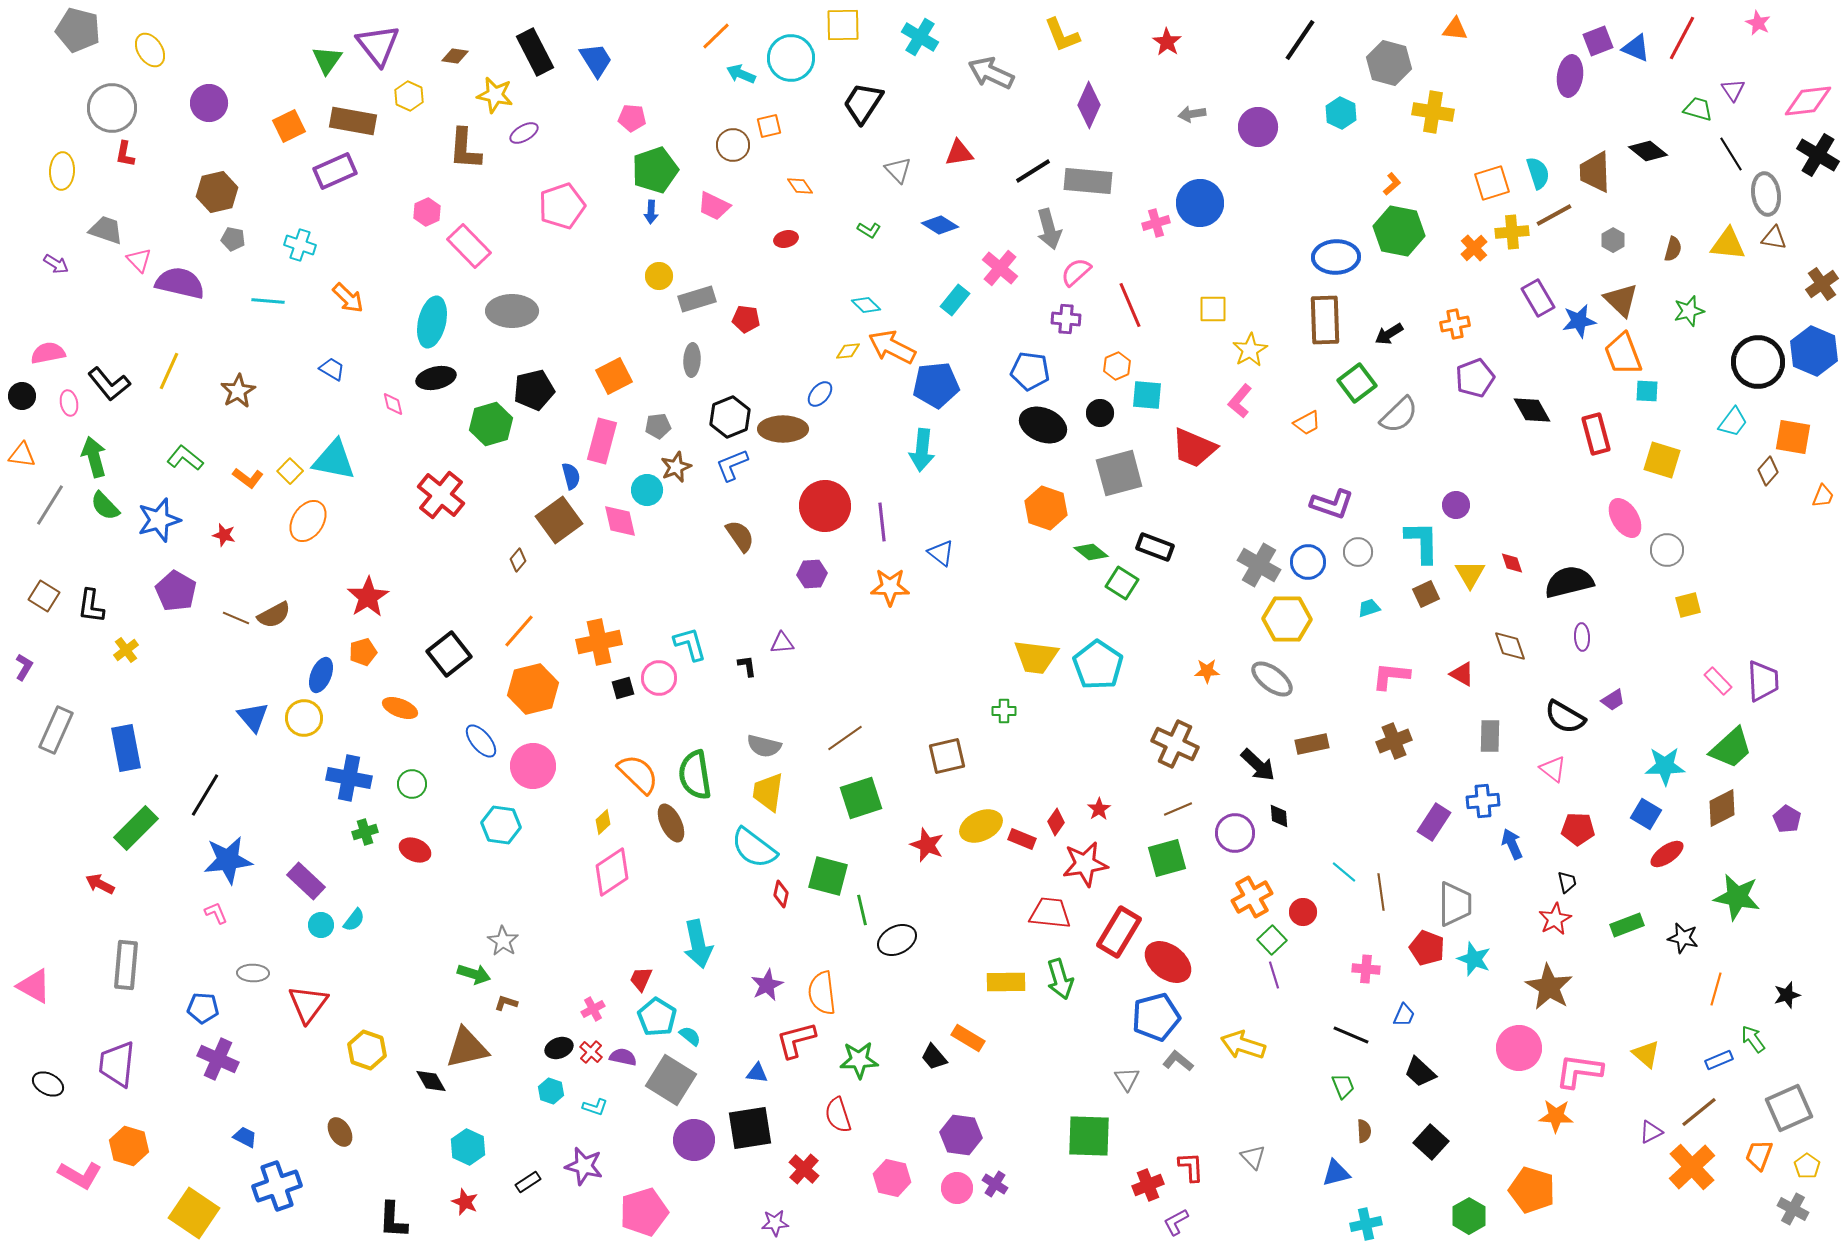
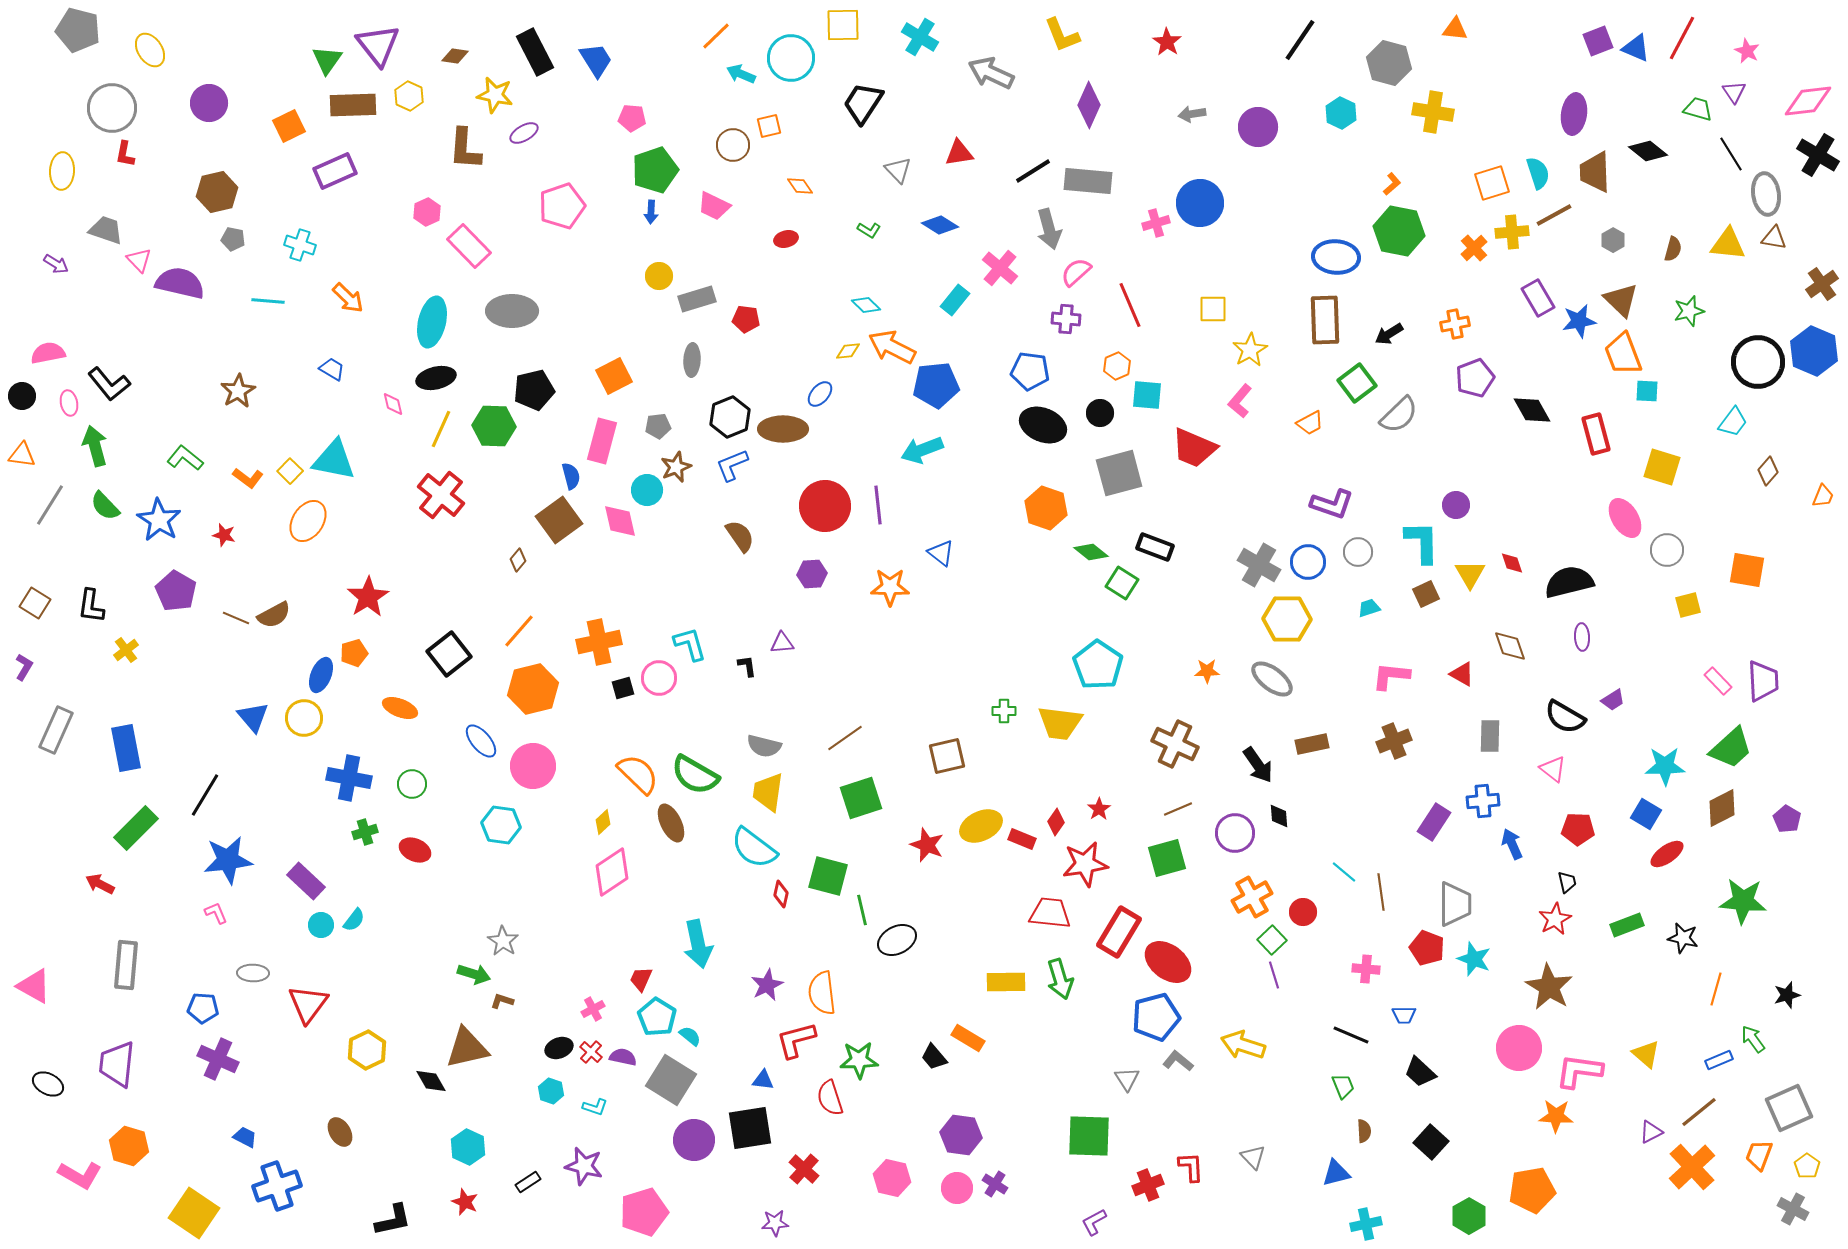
pink star at (1758, 23): moved 11 px left, 28 px down
purple ellipse at (1570, 76): moved 4 px right, 38 px down
purple triangle at (1733, 90): moved 1 px right, 2 px down
brown rectangle at (353, 121): moved 16 px up; rotated 12 degrees counterclockwise
blue ellipse at (1336, 257): rotated 6 degrees clockwise
yellow line at (169, 371): moved 272 px right, 58 px down
orange trapezoid at (1307, 423): moved 3 px right
green hexagon at (491, 424): moved 3 px right, 2 px down; rotated 18 degrees clockwise
orange square at (1793, 437): moved 46 px left, 133 px down
cyan arrow at (922, 450): rotated 63 degrees clockwise
green arrow at (94, 457): moved 1 px right, 11 px up
yellow square at (1662, 460): moved 7 px down
blue star at (159, 520): rotated 24 degrees counterclockwise
purple line at (882, 522): moved 4 px left, 17 px up
brown square at (44, 596): moved 9 px left, 7 px down
orange pentagon at (363, 652): moved 9 px left, 1 px down
yellow trapezoid at (1036, 657): moved 24 px right, 66 px down
black arrow at (1258, 765): rotated 12 degrees clockwise
green semicircle at (695, 775): rotated 51 degrees counterclockwise
green star at (1737, 897): moved 6 px right, 4 px down; rotated 6 degrees counterclockwise
brown L-shape at (506, 1003): moved 4 px left, 2 px up
blue trapezoid at (1404, 1015): rotated 65 degrees clockwise
yellow hexagon at (367, 1050): rotated 15 degrees clockwise
blue triangle at (757, 1073): moved 6 px right, 7 px down
red semicircle at (838, 1115): moved 8 px left, 17 px up
orange pentagon at (1532, 1190): rotated 27 degrees counterclockwise
black L-shape at (393, 1220): rotated 105 degrees counterclockwise
purple L-shape at (1176, 1222): moved 82 px left
